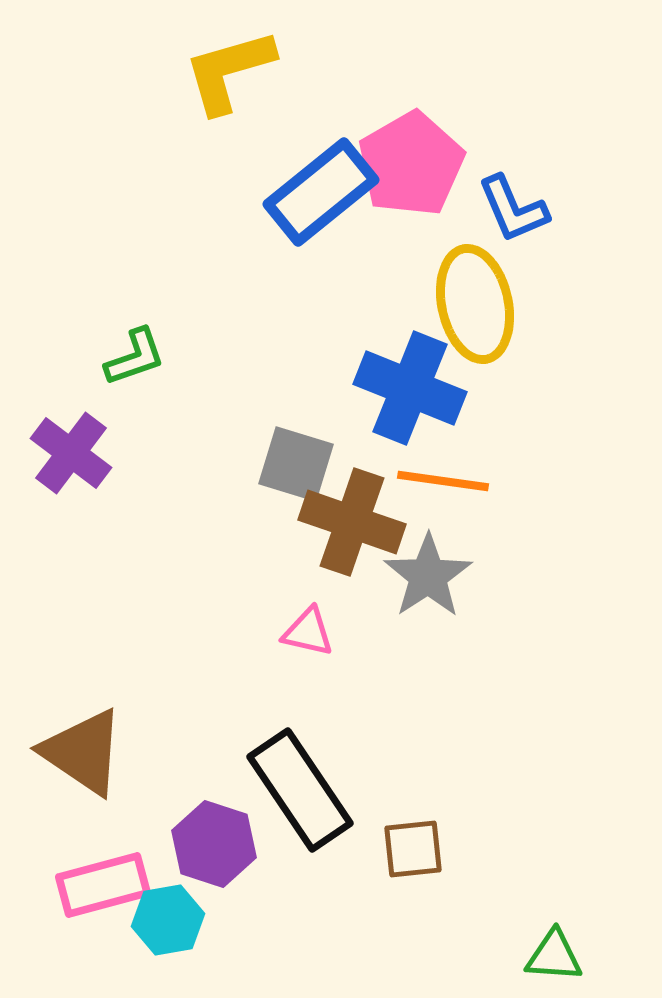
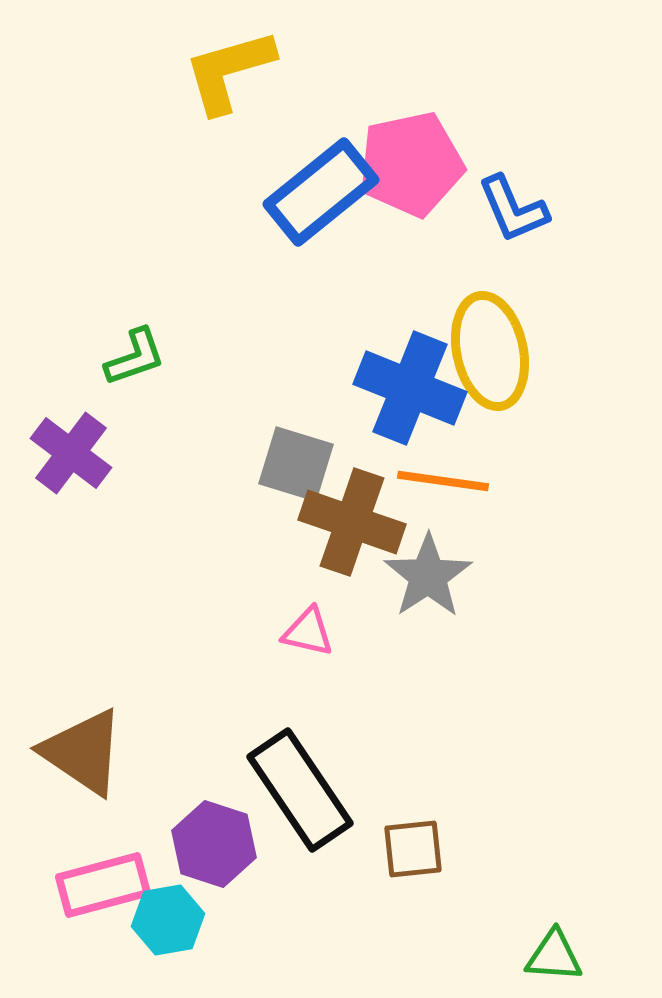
pink pentagon: rotated 18 degrees clockwise
yellow ellipse: moved 15 px right, 47 px down
